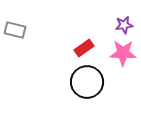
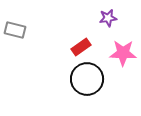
purple star: moved 16 px left, 7 px up
red rectangle: moved 3 px left, 1 px up
black circle: moved 3 px up
